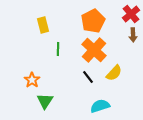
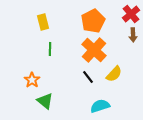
yellow rectangle: moved 3 px up
green line: moved 8 px left
yellow semicircle: moved 1 px down
green triangle: rotated 24 degrees counterclockwise
